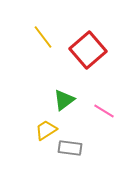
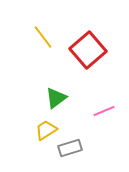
green triangle: moved 8 px left, 2 px up
pink line: rotated 55 degrees counterclockwise
gray rectangle: rotated 25 degrees counterclockwise
